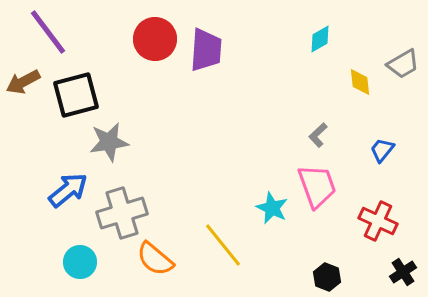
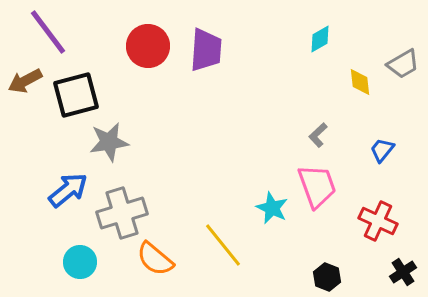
red circle: moved 7 px left, 7 px down
brown arrow: moved 2 px right, 1 px up
